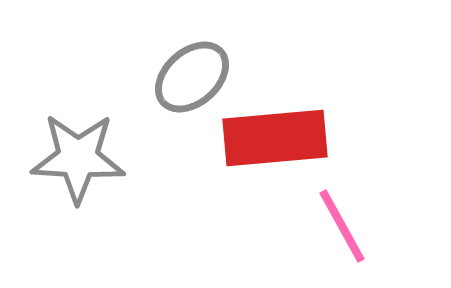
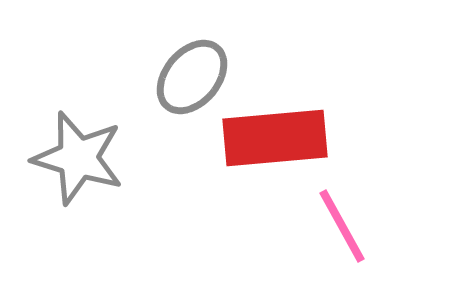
gray ellipse: rotated 8 degrees counterclockwise
gray star: rotated 14 degrees clockwise
